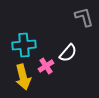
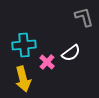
white semicircle: moved 3 px right; rotated 12 degrees clockwise
pink cross: moved 1 px right, 4 px up; rotated 14 degrees counterclockwise
yellow arrow: moved 2 px down
